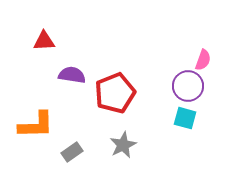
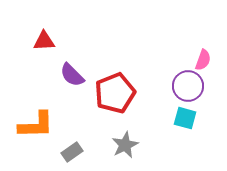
purple semicircle: rotated 144 degrees counterclockwise
gray star: moved 2 px right
